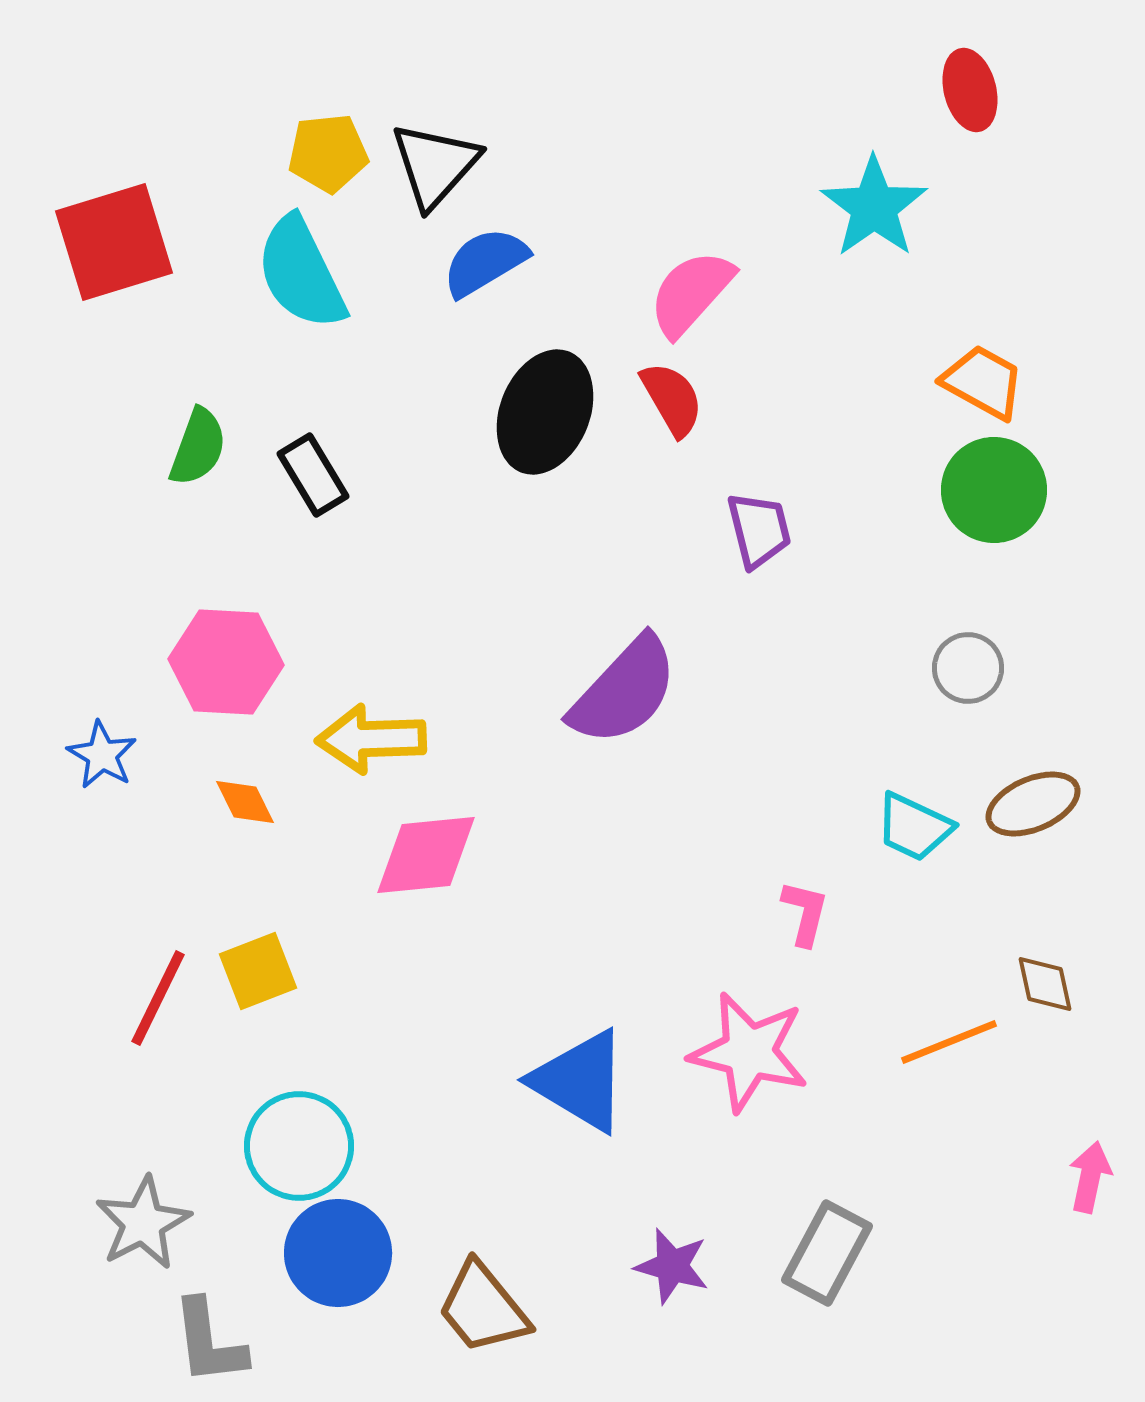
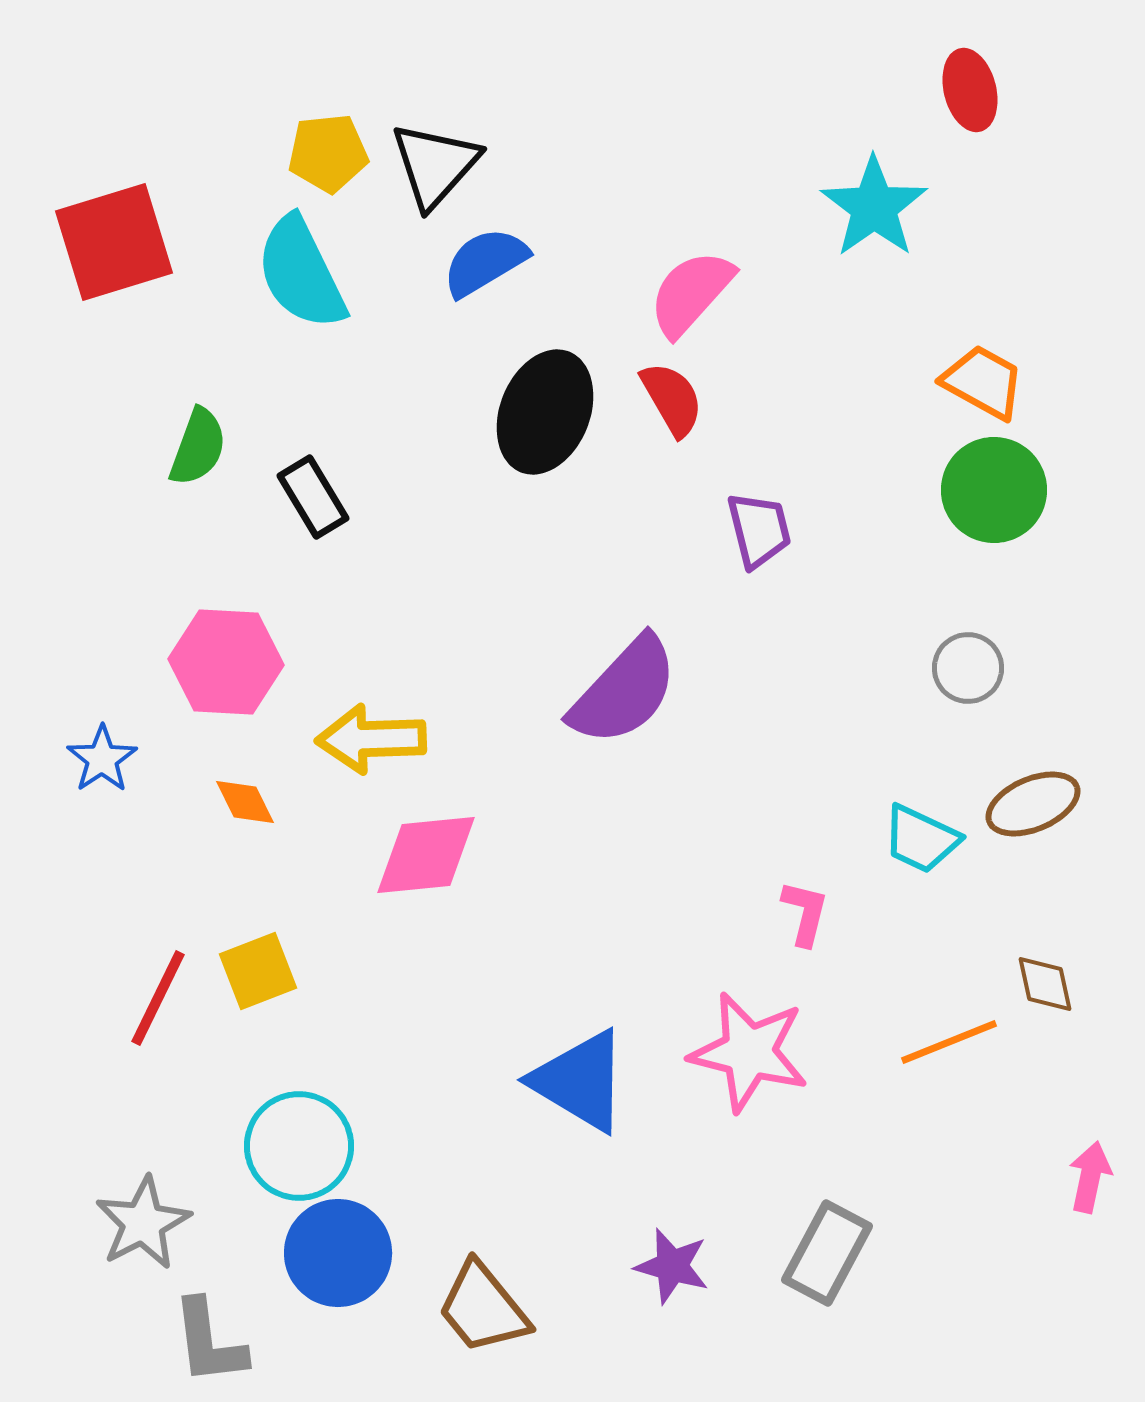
black rectangle: moved 22 px down
blue star: moved 4 px down; rotated 8 degrees clockwise
cyan trapezoid: moved 7 px right, 12 px down
